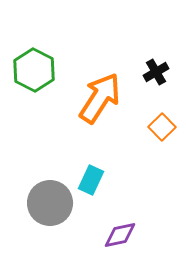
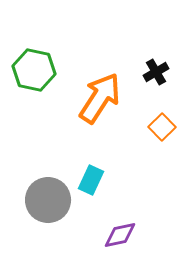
green hexagon: rotated 15 degrees counterclockwise
gray circle: moved 2 px left, 3 px up
